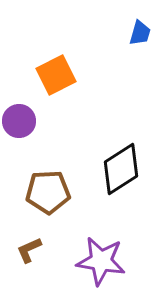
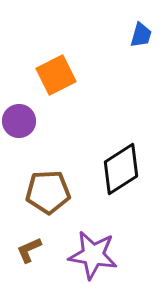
blue trapezoid: moved 1 px right, 2 px down
purple star: moved 8 px left, 6 px up
